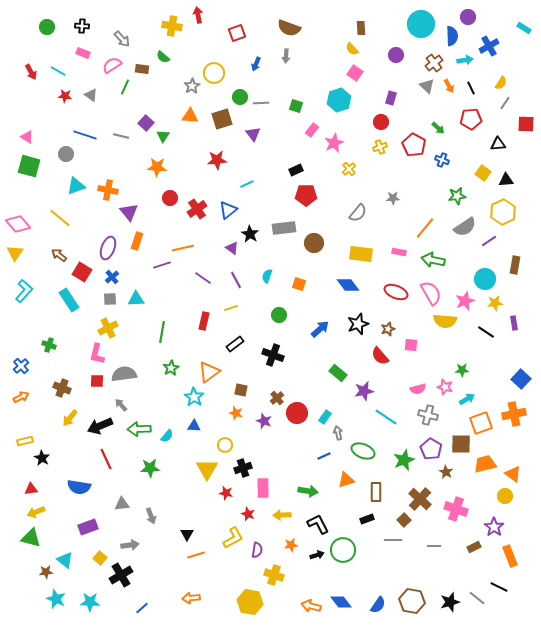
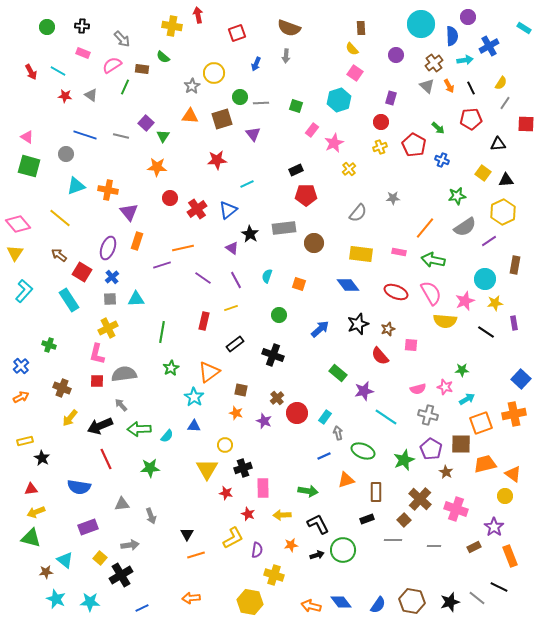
blue line at (142, 608): rotated 16 degrees clockwise
